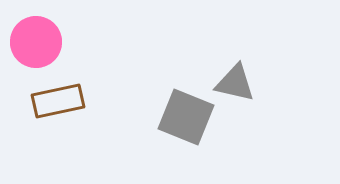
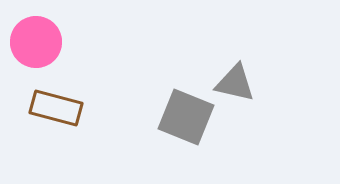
brown rectangle: moved 2 px left, 7 px down; rotated 27 degrees clockwise
